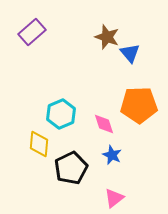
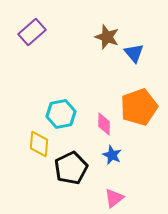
blue triangle: moved 4 px right
orange pentagon: moved 2 px down; rotated 18 degrees counterclockwise
cyan hexagon: rotated 12 degrees clockwise
pink diamond: rotated 20 degrees clockwise
